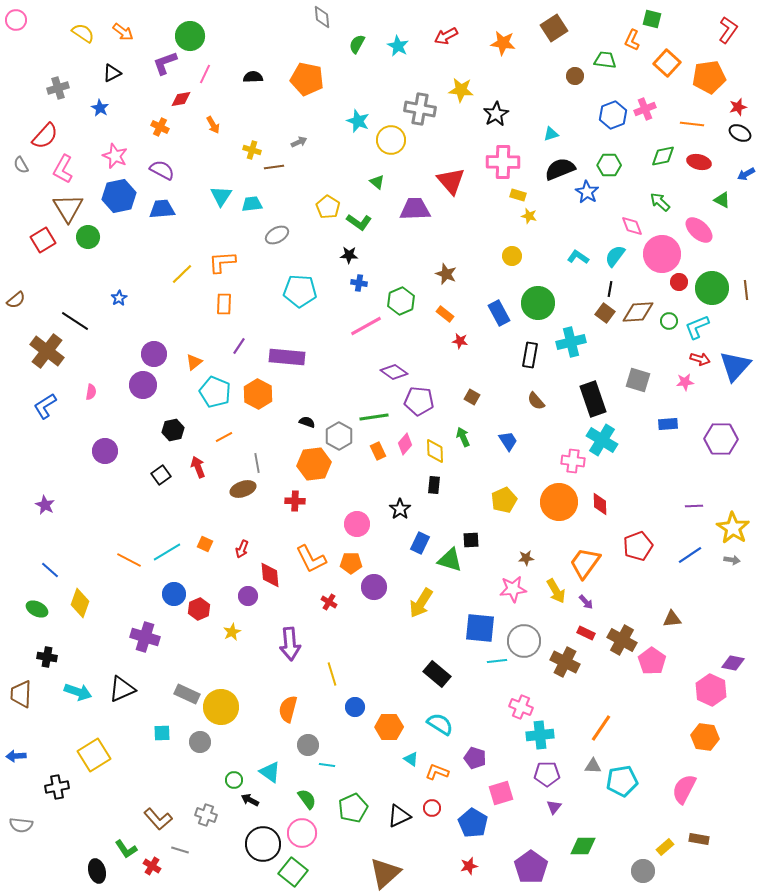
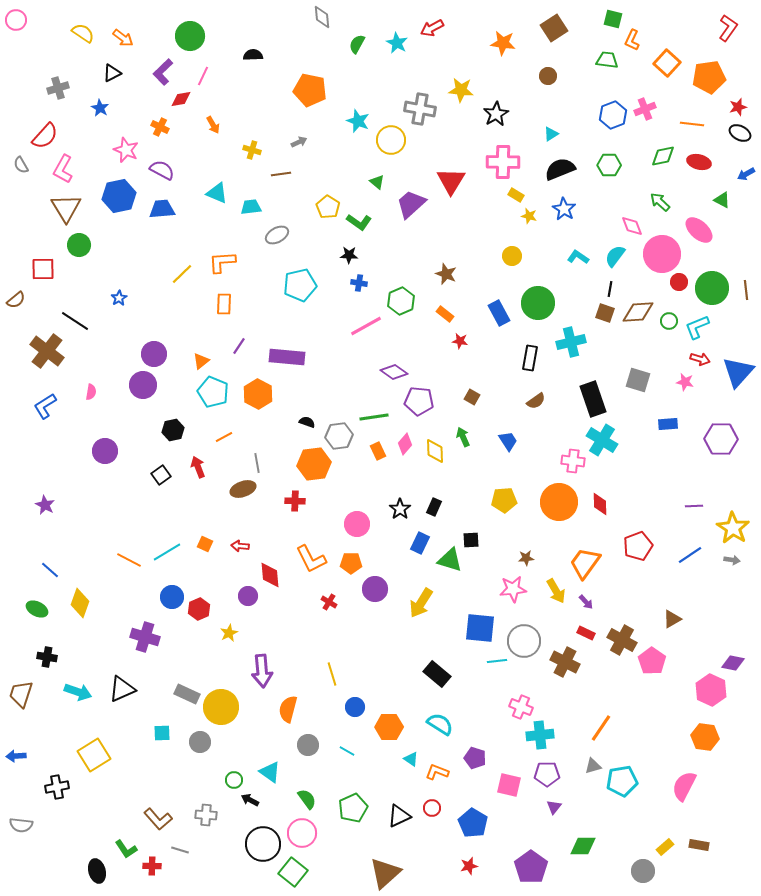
green square at (652, 19): moved 39 px left
red L-shape at (728, 30): moved 2 px up
orange arrow at (123, 32): moved 6 px down
red arrow at (446, 36): moved 14 px left, 8 px up
cyan star at (398, 46): moved 1 px left, 3 px up
green trapezoid at (605, 60): moved 2 px right
purple L-shape at (165, 63): moved 2 px left, 9 px down; rotated 24 degrees counterclockwise
pink line at (205, 74): moved 2 px left, 2 px down
brown circle at (575, 76): moved 27 px left
black semicircle at (253, 77): moved 22 px up
orange pentagon at (307, 79): moved 3 px right, 11 px down
cyan triangle at (551, 134): rotated 14 degrees counterclockwise
pink star at (115, 156): moved 11 px right, 6 px up
brown line at (274, 167): moved 7 px right, 7 px down
red triangle at (451, 181): rotated 12 degrees clockwise
blue star at (587, 192): moved 23 px left, 17 px down
yellow rectangle at (518, 195): moved 2 px left; rotated 14 degrees clockwise
cyan triangle at (221, 196): moved 4 px left, 3 px up; rotated 40 degrees counterclockwise
cyan trapezoid at (252, 204): moved 1 px left, 3 px down
brown triangle at (68, 208): moved 2 px left
purple trapezoid at (415, 209): moved 4 px left, 5 px up; rotated 40 degrees counterclockwise
green circle at (88, 237): moved 9 px left, 8 px down
red square at (43, 240): moved 29 px down; rotated 30 degrees clockwise
cyan pentagon at (300, 291): moved 6 px up; rotated 16 degrees counterclockwise
brown square at (605, 313): rotated 18 degrees counterclockwise
black rectangle at (530, 355): moved 3 px down
orange triangle at (194, 362): moved 7 px right, 1 px up
blue triangle at (735, 366): moved 3 px right, 6 px down
pink star at (685, 382): rotated 18 degrees clockwise
cyan pentagon at (215, 392): moved 2 px left
brown semicircle at (536, 401): rotated 84 degrees counterclockwise
gray hexagon at (339, 436): rotated 24 degrees clockwise
black rectangle at (434, 485): moved 22 px down; rotated 18 degrees clockwise
yellow pentagon at (504, 500): rotated 20 degrees clockwise
red arrow at (242, 549): moved 2 px left, 3 px up; rotated 72 degrees clockwise
purple circle at (374, 587): moved 1 px right, 2 px down
blue circle at (174, 594): moved 2 px left, 3 px down
brown triangle at (672, 619): rotated 24 degrees counterclockwise
yellow star at (232, 632): moved 3 px left, 1 px down
purple arrow at (290, 644): moved 28 px left, 27 px down
brown trapezoid at (21, 694): rotated 16 degrees clockwise
cyan line at (327, 765): moved 20 px right, 14 px up; rotated 21 degrees clockwise
gray triangle at (593, 766): rotated 18 degrees counterclockwise
pink semicircle at (684, 789): moved 3 px up
pink square at (501, 793): moved 8 px right, 8 px up; rotated 30 degrees clockwise
gray cross at (206, 815): rotated 15 degrees counterclockwise
brown rectangle at (699, 839): moved 6 px down
red cross at (152, 866): rotated 30 degrees counterclockwise
